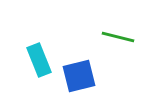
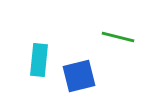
cyan rectangle: rotated 28 degrees clockwise
